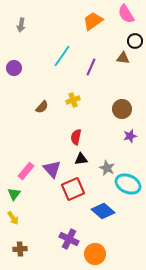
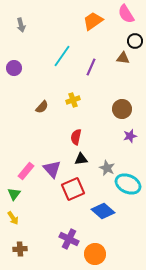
gray arrow: rotated 24 degrees counterclockwise
